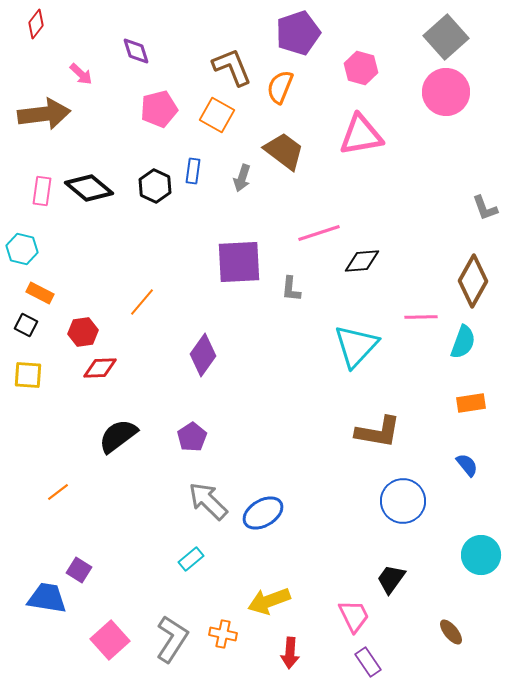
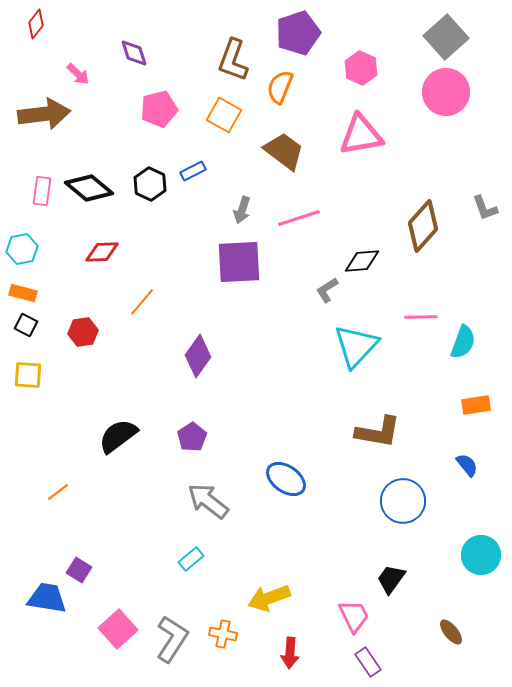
purple diamond at (136, 51): moved 2 px left, 2 px down
brown L-shape at (232, 67): moved 1 px right, 7 px up; rotated 138 degrees counterclockwise
pink hexagon at (361, 68): rotated 8 degrees clockwise
pink arrow at (81, 74): moved 3 px left
orange square at (217, 115): moved 7 px right
blue rectangle at (193, 171): rotated 55 degrees clockwise
gray arrow at (242, 178): moved 32 px down
black hexagon at (155, 186): moved 5 px left, 2 px up
pink line at (319, 233): moved 20 px left, 15 px up
cyan hexagon at (22, 249): rotated 24 degrees counterclockwise
brown diamond at (473, 281): moved 50 px left, 55 px up; rotated 12 degrees clockwise
gray L-shape at (291, 289): moved 36 px right, 1 px down; rotated 52 degrees clockwise
orange rectangle at (40, 293): moved 17 px left; rotated 12 degrees counterclockwise
purple diamond at (203, 355): moved 5 px left, 1 px down
red diamond at (100, 368): moved 2 px right, 116 px up
orange rectangle at (471, 403): moved 5 px right, 2 px down
gray arrow at (208, 501): rotated 6 degrees counterclockwise
blue ellipse at (263, 513): moved 23 px right, 34 px up; rotated 66 degrees clockwise
yellow arrow at (269, 601): moved 3 px up
pink square at (110, 640): moved 8 px right, 11 px up
